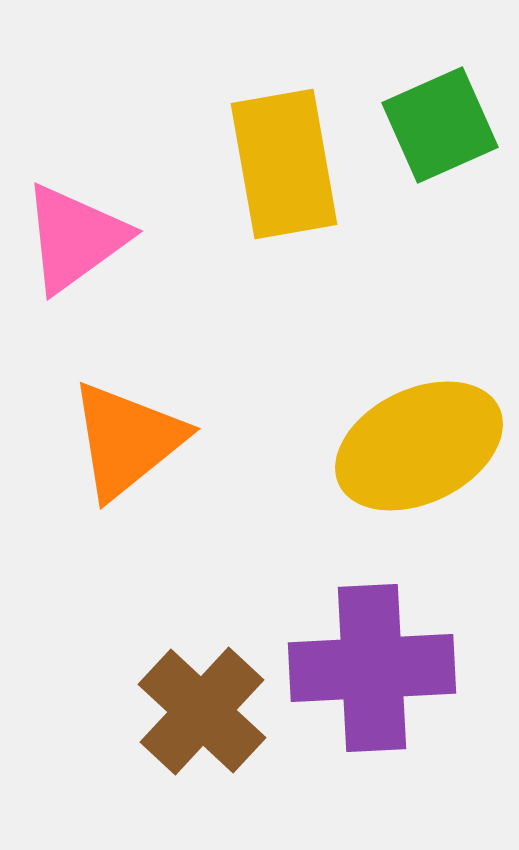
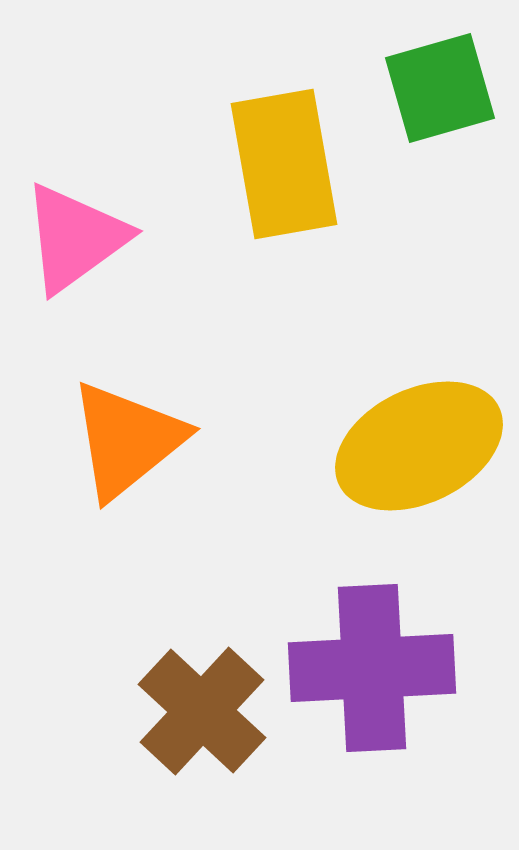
green square: moved 37 px up; rotated 8 degrees clockwise
